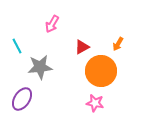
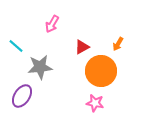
cyan line: moved 1 px left; rotated 21 degrees counterclockwise
purple ellipse: moved 3 px up
